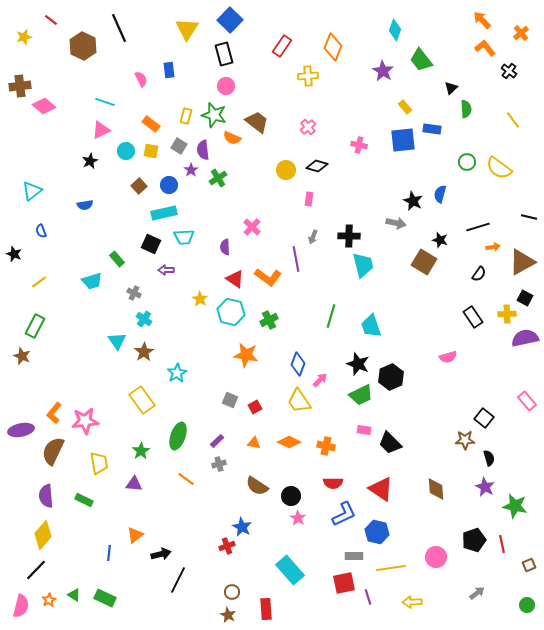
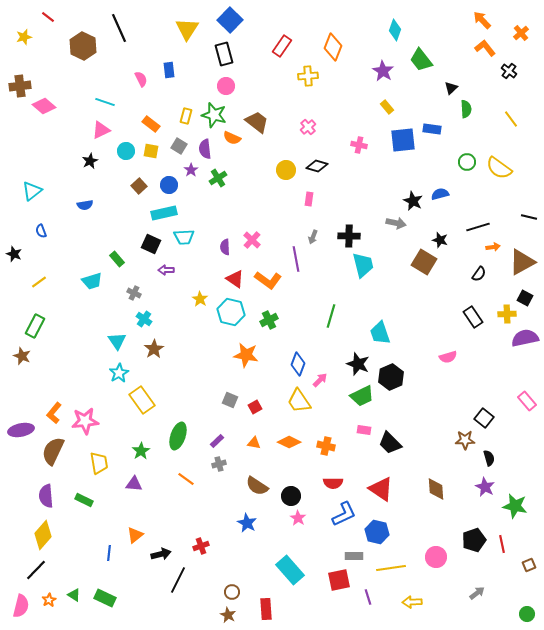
red line at (51, 20): moved 3 px left, 3 px up
yellow rectangle at (405, 107): moved 18 px left
yellow line at (513, 120): moved 2 px left, 1 px up
purple semicircle at (203, 150): moved 2 px right, 1 px up
blue semicircle at (440, 194): rotated 60 degrees clockwise
pink cross at (252, 227): moved 13 px down
orange L-shape at (268, 277): moved 3 px down
cyan trapezoid at (371, 326): moved 9 px right, 7 px down
brown star at (144, 352): moved 10 px right, 3 px up
cyan star at (177, 373): moved 58 px left
green trapezoid at (361, 395): moved 1 px right, 1 px down
blue star at (242, 527): moved 5 px right, 4 px up
red cross at (227, 546): moved 26 px left
red square at (344, 583): moved 5 px left, 3 px up
green circle at (527, 605): moved 9 px down
